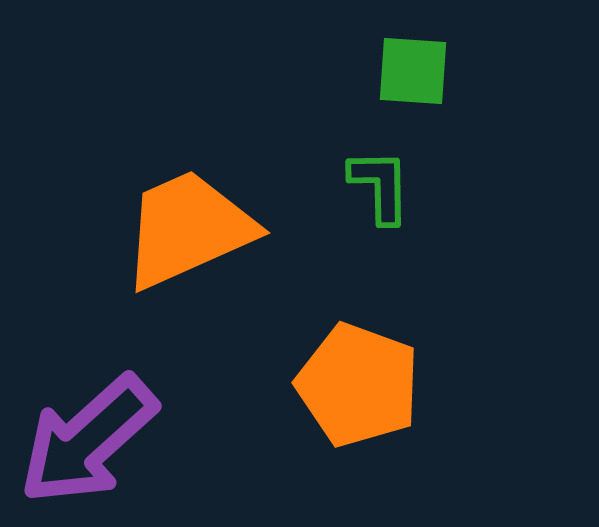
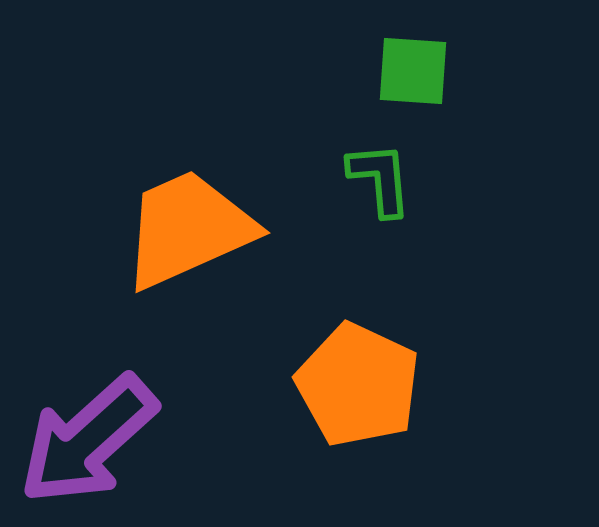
green L-shape: moved 7 px up; rotated 4 degrees counterclockwise
orange pentagon: rotated 5 degrees clockwise
